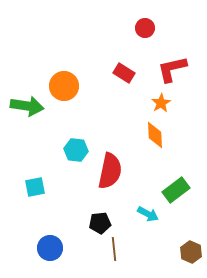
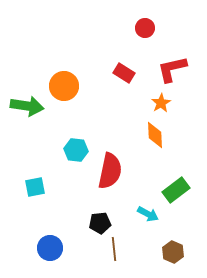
brown hexagon: moved 18 px left
